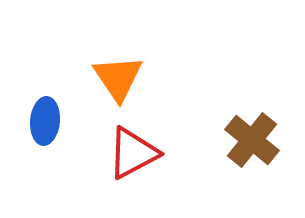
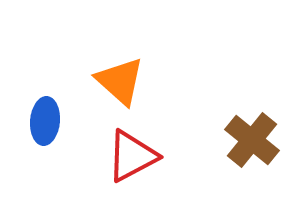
orange triangle: moved 2 px right, 3 px down; rotated 14 degrees counterclockwise
red triangle: moved 1 px left, 3 px down
